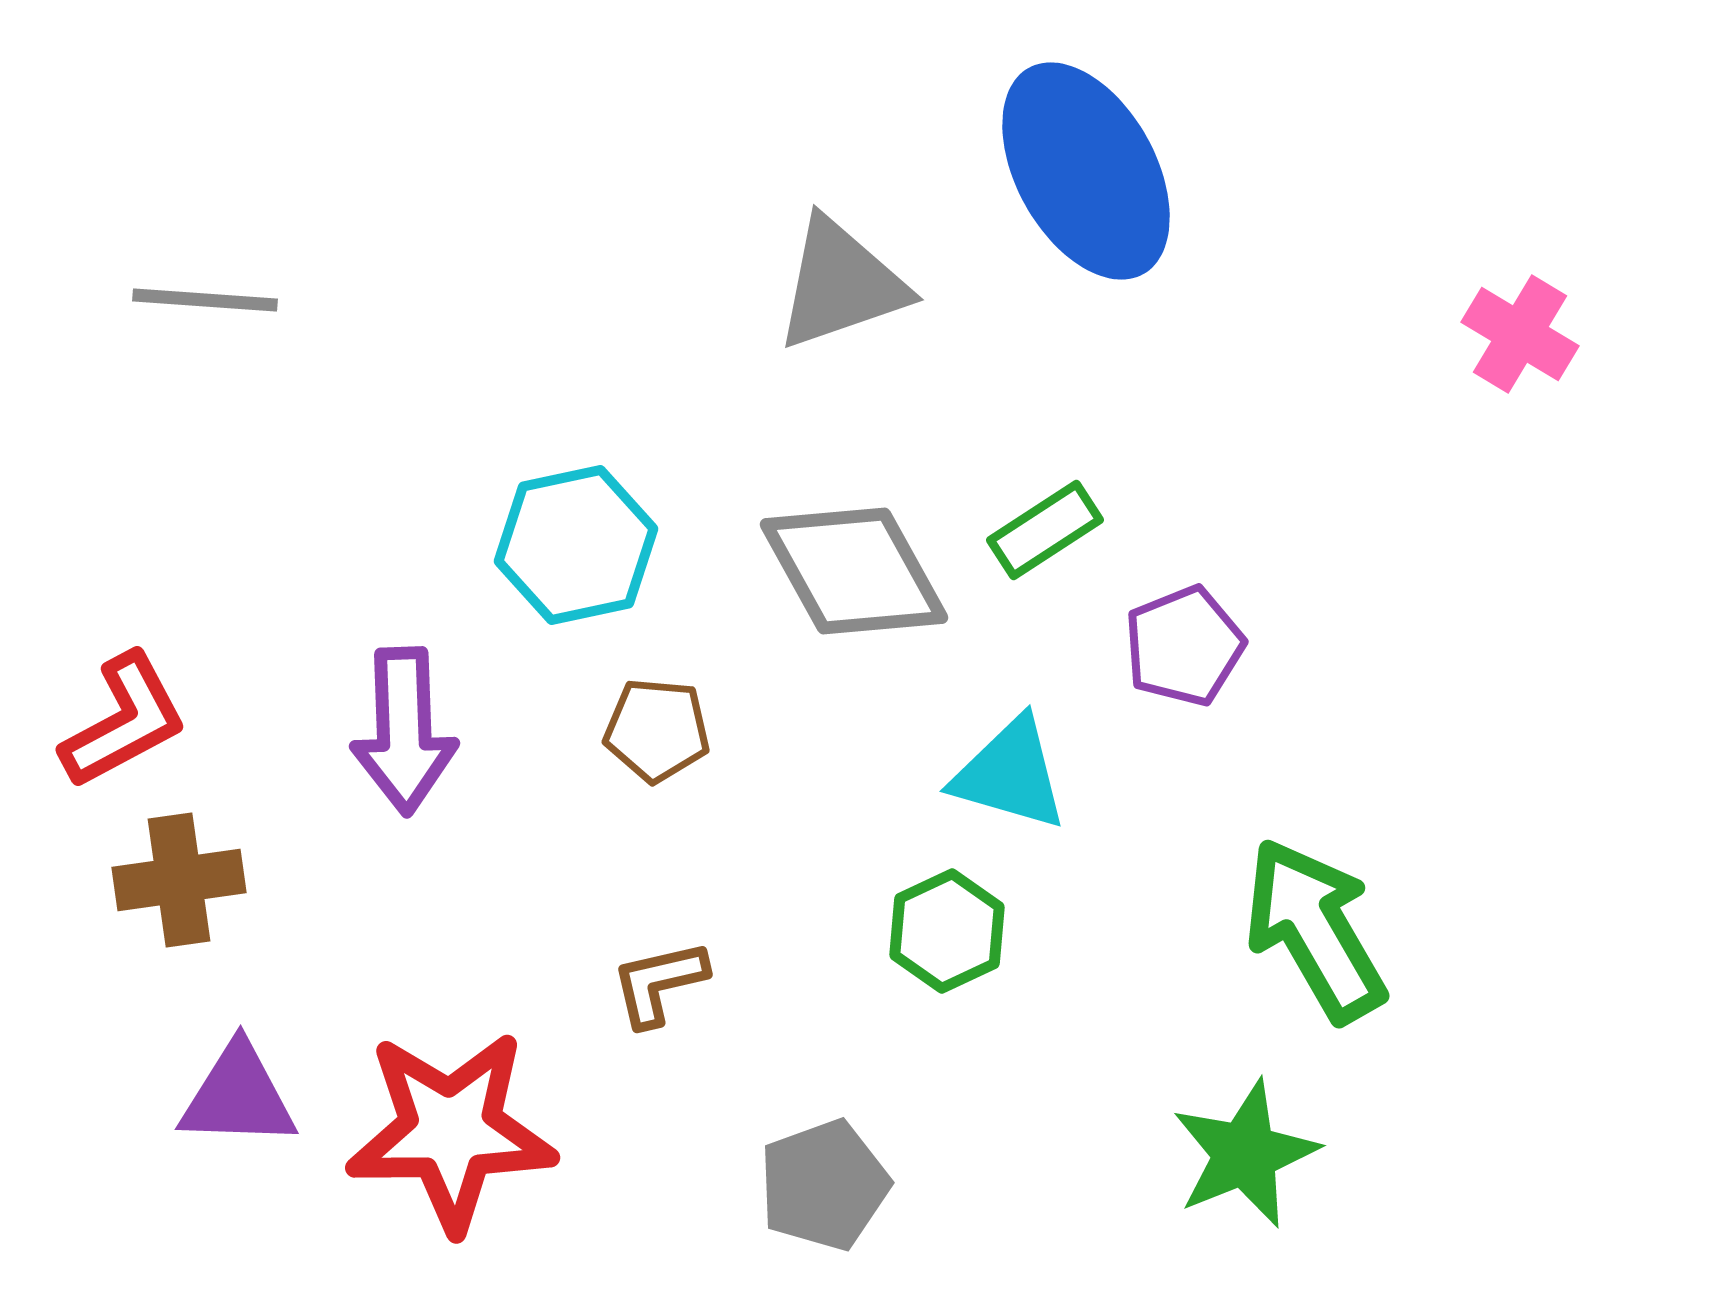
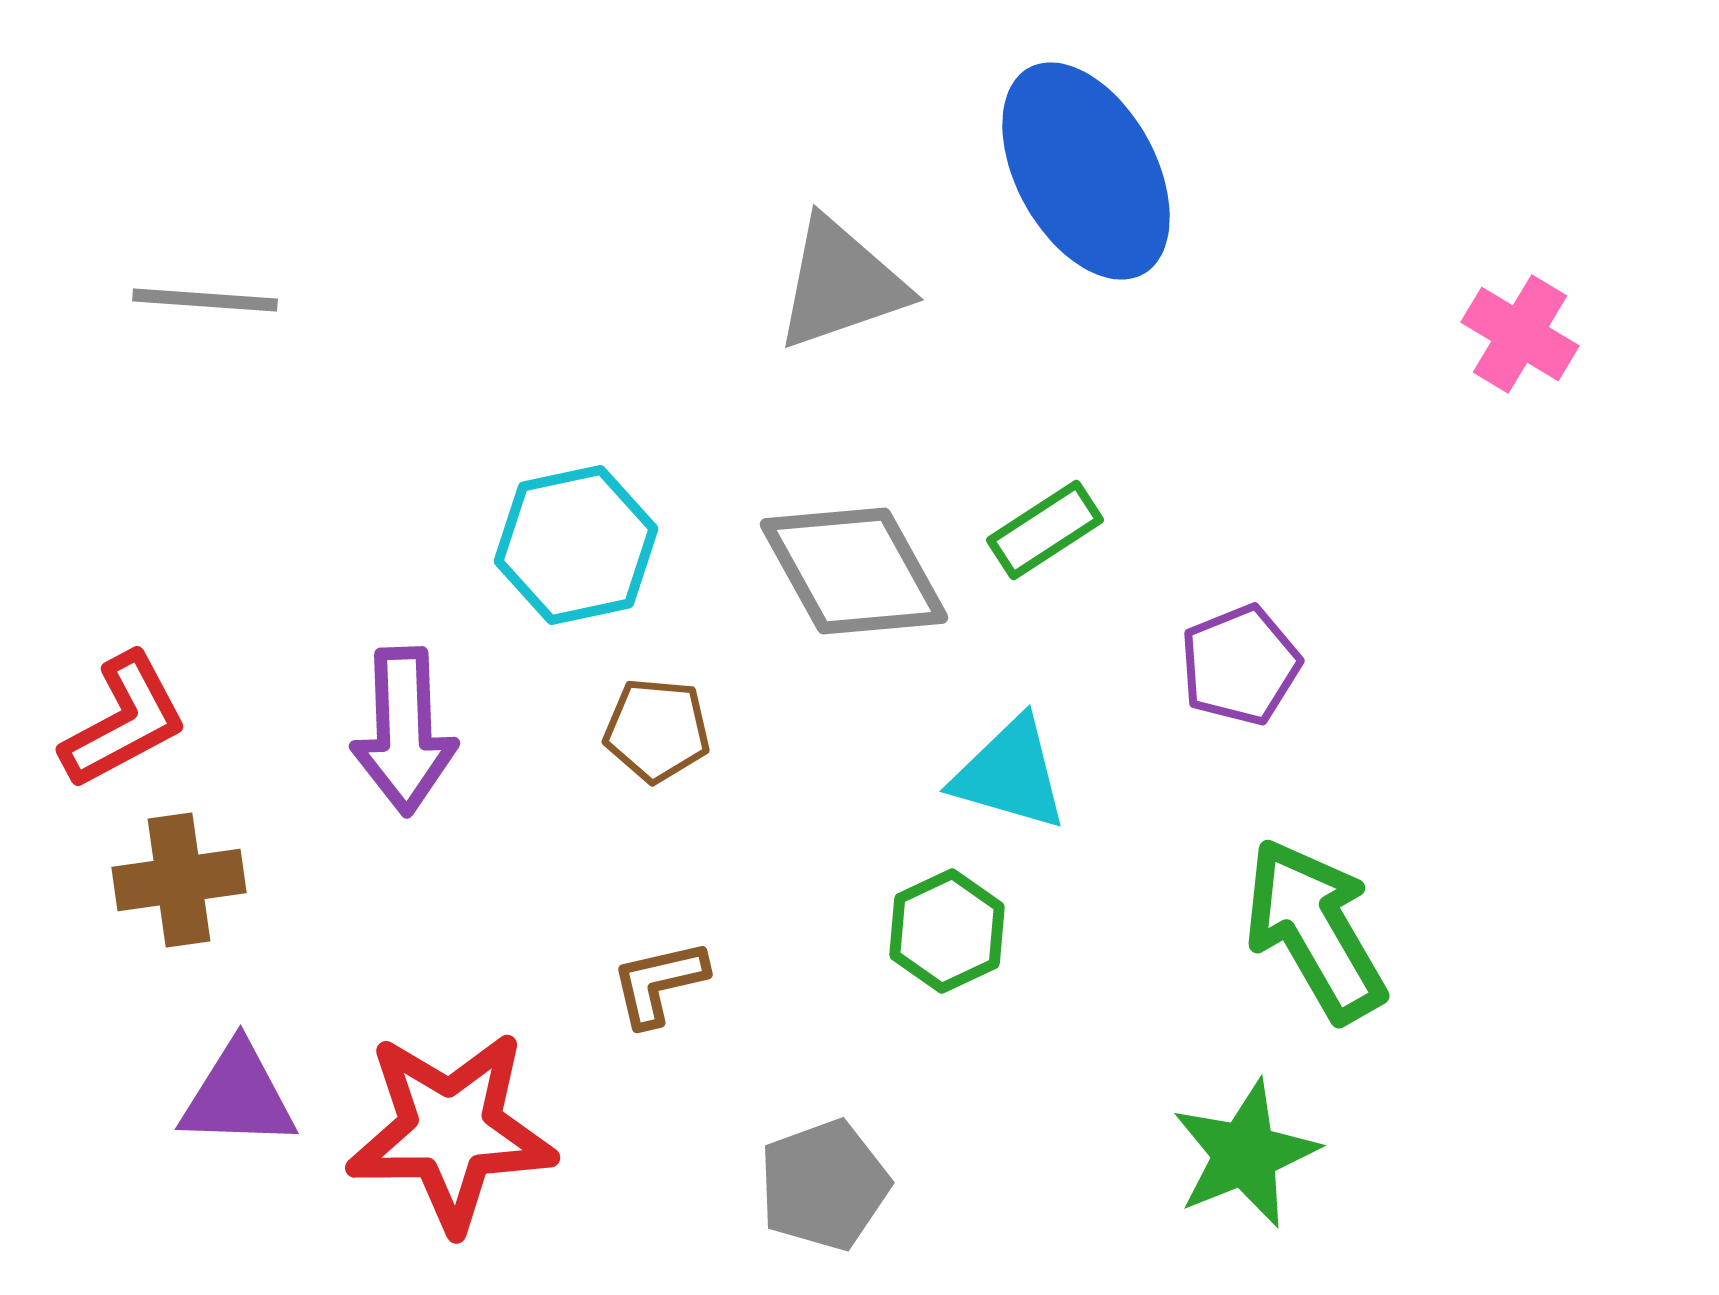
purple pentagon: moved 56 px right, 19 px down
